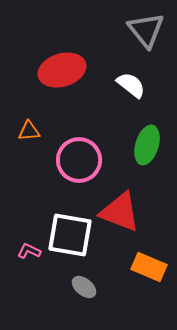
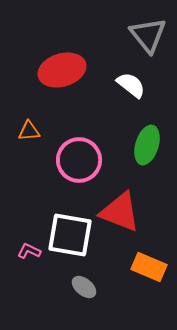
gray triangle: moved 2 px right, 5 px down
